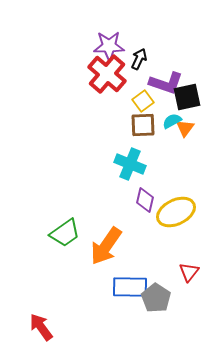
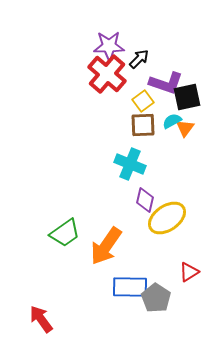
black arrow: rotated 20 degrees clockwise
yellow ellipse: moved 9 px left, 6 px down; rotated 9 degrees counterclockwise
red triangle: rotated 20 degrees clockwise
red arrow: moved 8 px up
